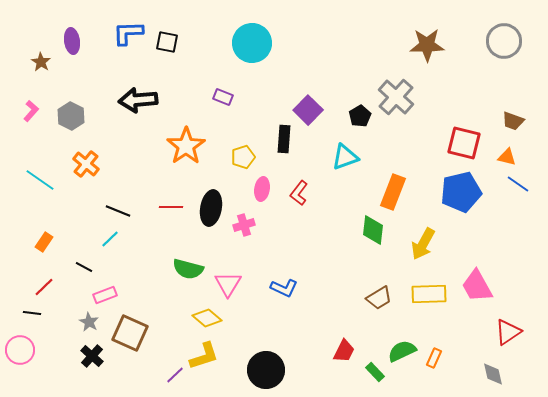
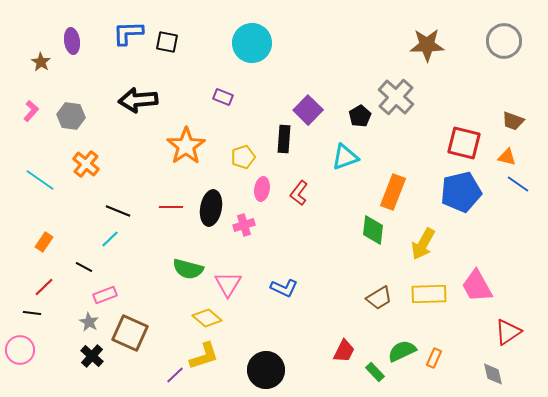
gray hexagon at (71, 116): rotated 20 degrees counterclockwise
